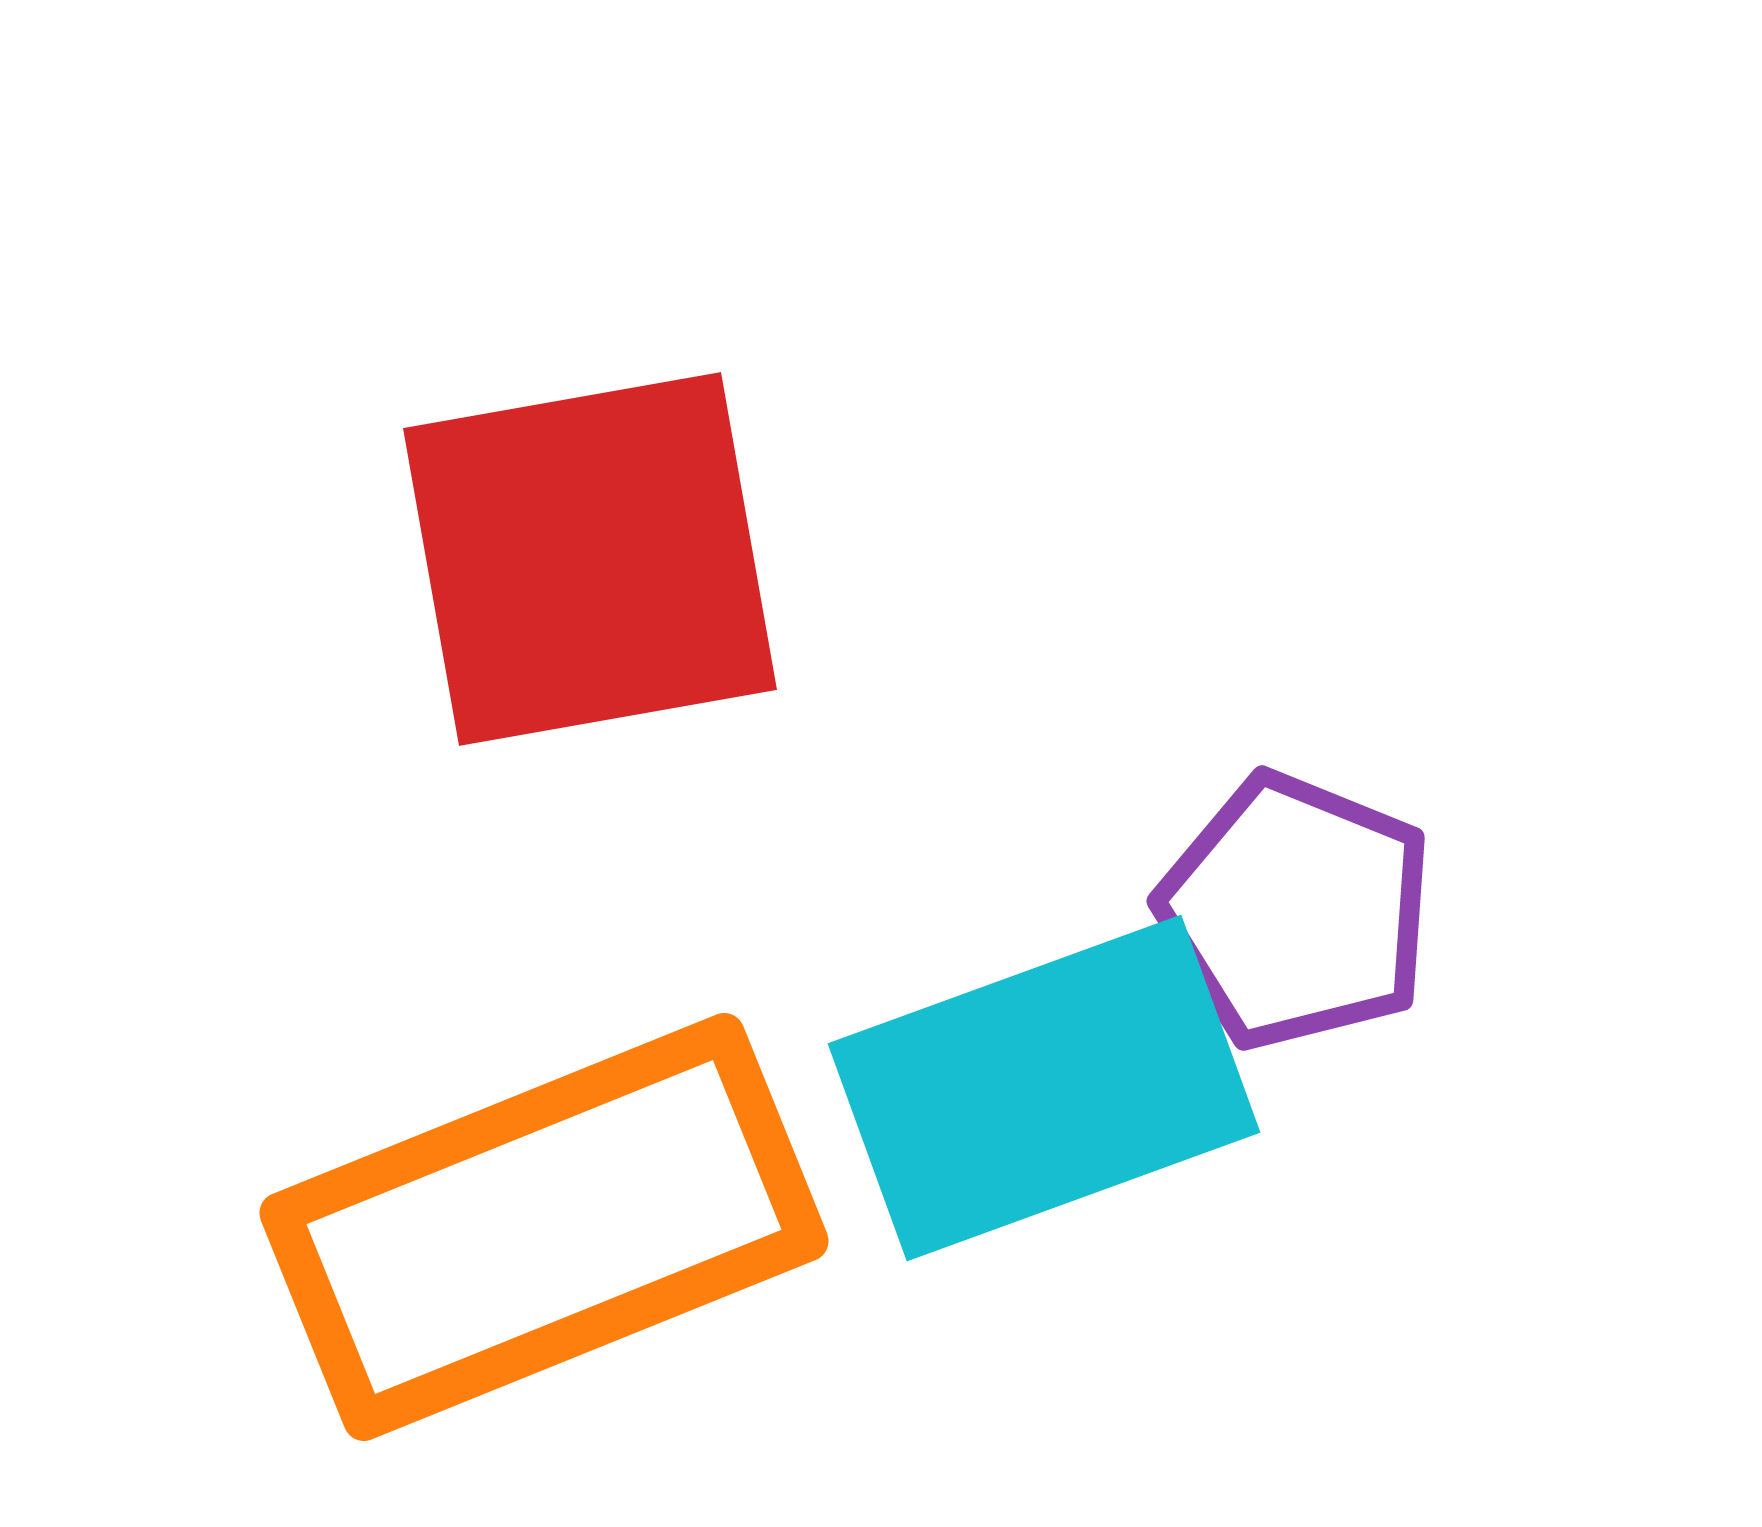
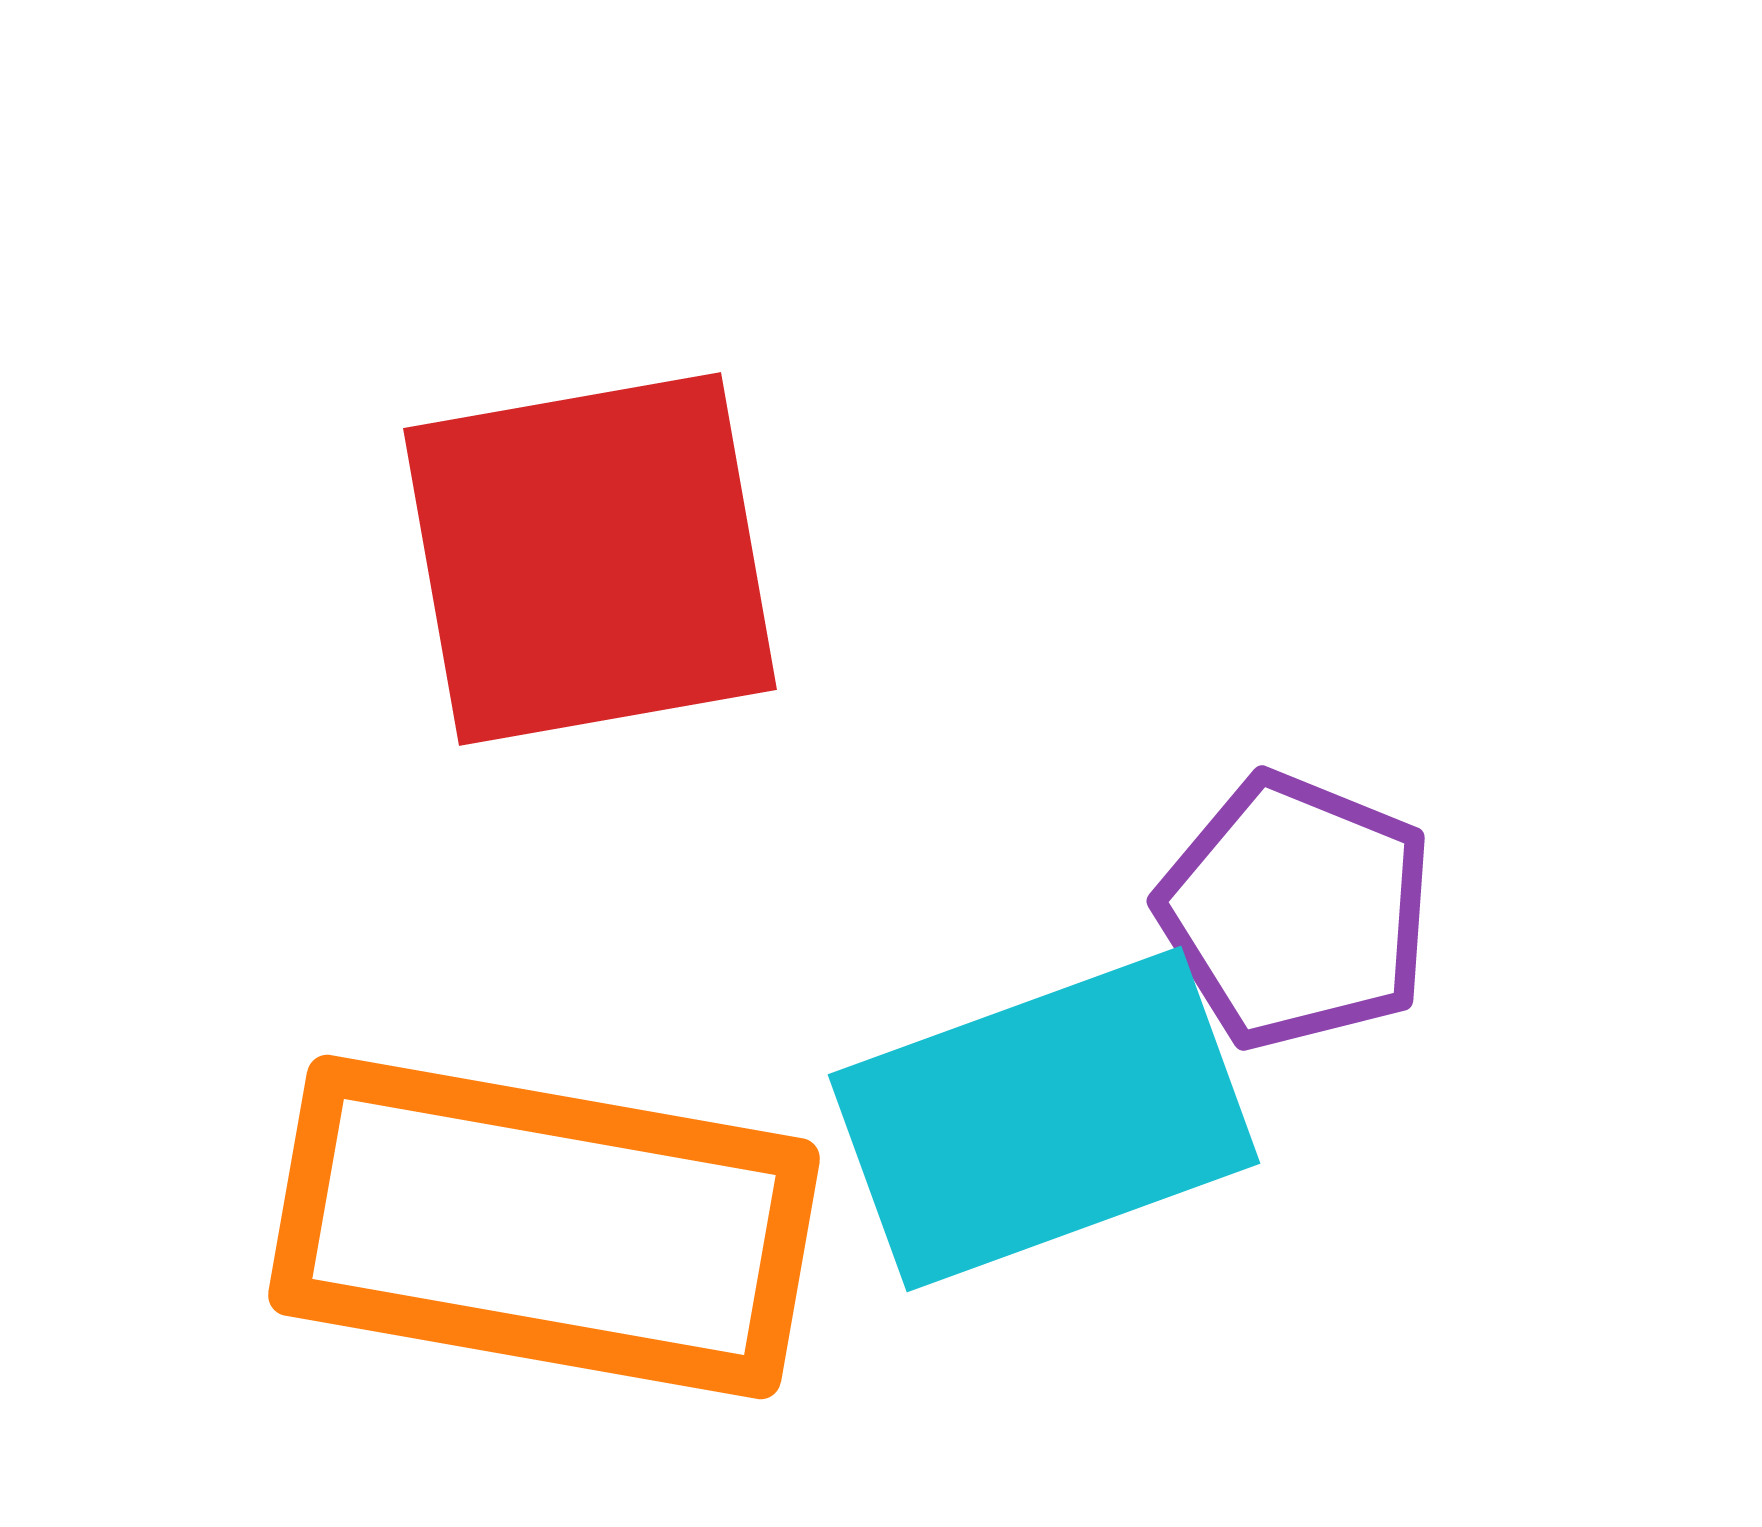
cyan rectangle: moved 31 px down
orange rectangle: rotated 32 degrees clockwise
